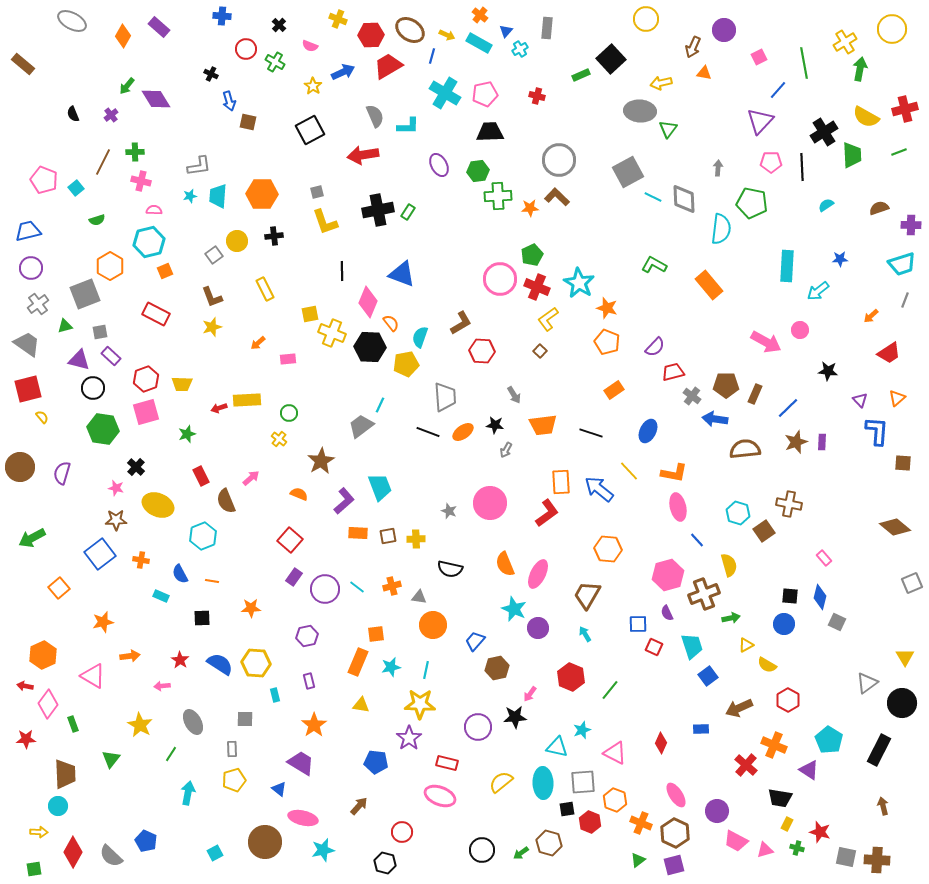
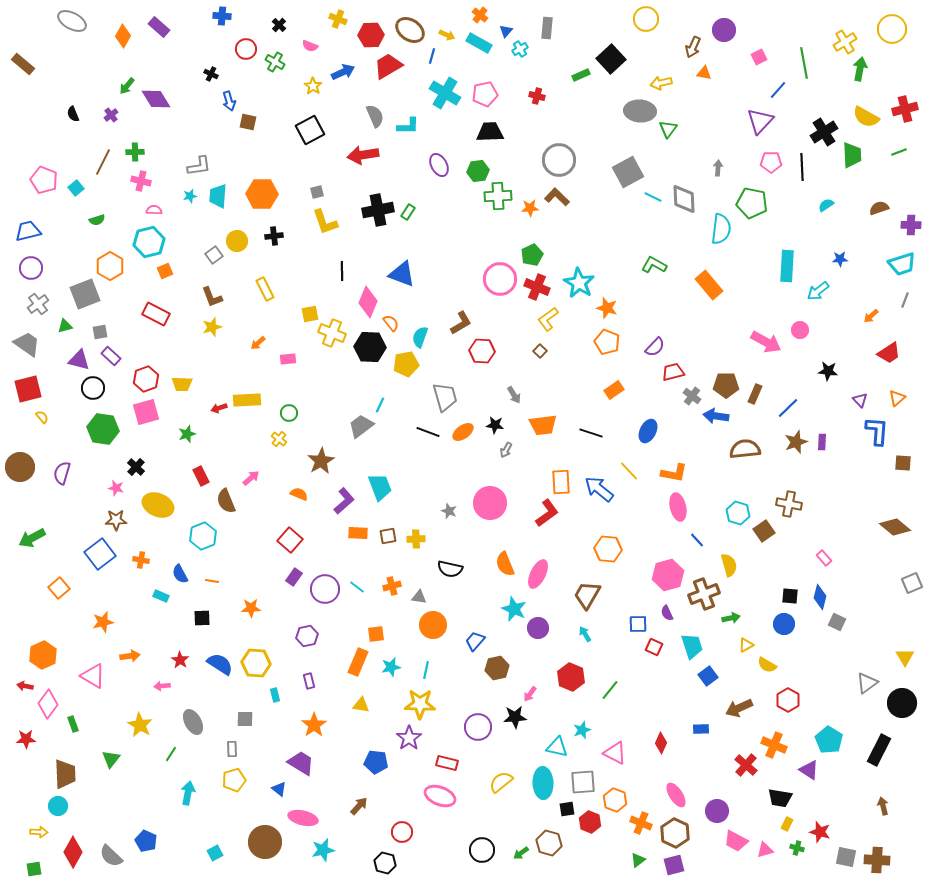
gray trapezoid at (445, 397): rotated 12 degrees counterclockwise
blue arrow at (715, 419): moved 1 px right, 3 px up
